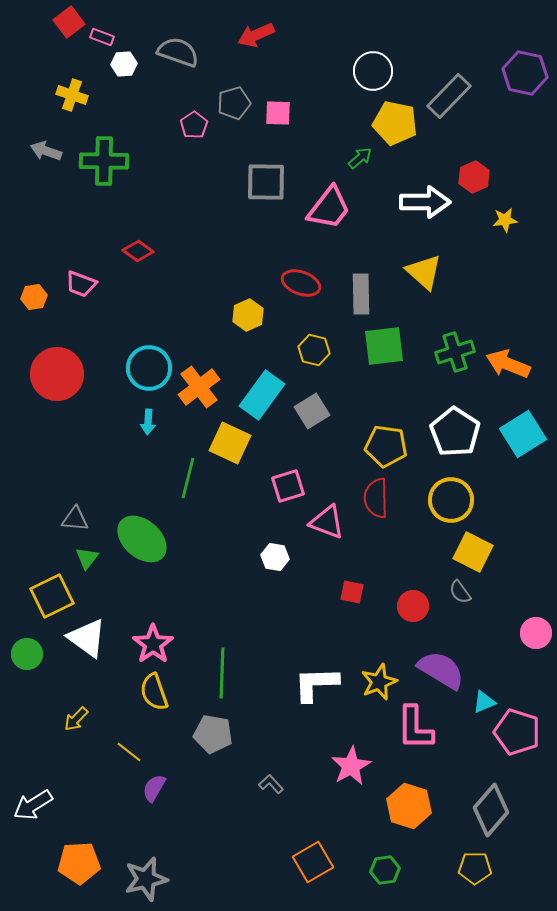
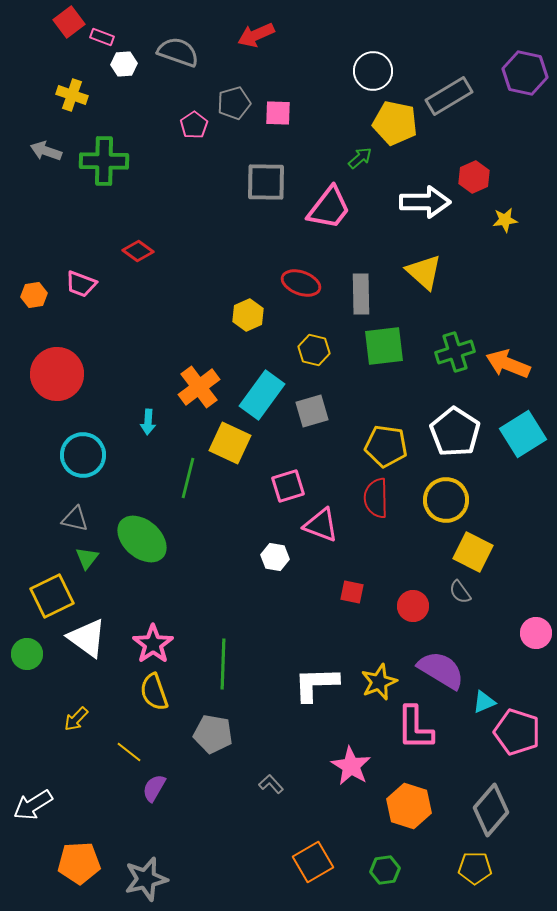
gray rectangle at (449, 96): rotated 15 degrees clockwise
orange hexagon at (34, 297): moved 2 px up
cyan circle at (149, 368): moved 66 px left, 87 px down
gray square at (312, 411): rotated 16 degrees clockwise
yellow circle at (451, 500): moved 5 px left
gray triangle at (75, 519): rotated 8 degrees clockwise
pink triangle at (327, 522): moved 6 px left, 3 px down
green line at (222, 673): moved 1 px right, 9 px up
pink star at (351, 766): rotated 12 degrees counterclockwise
